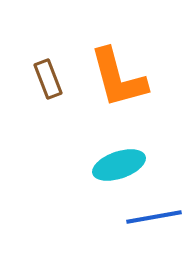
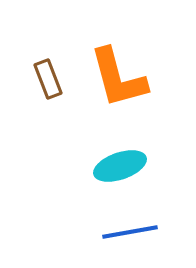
cyan ellipse: moved 1 px right, 1 px down
blue line: moved 24 px left, 15 px down
